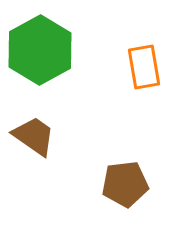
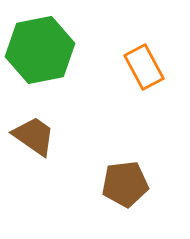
green hexagon: rotated 18 degrees clockwise
orange rectangle: rotated 18 degrees counterclockwise
